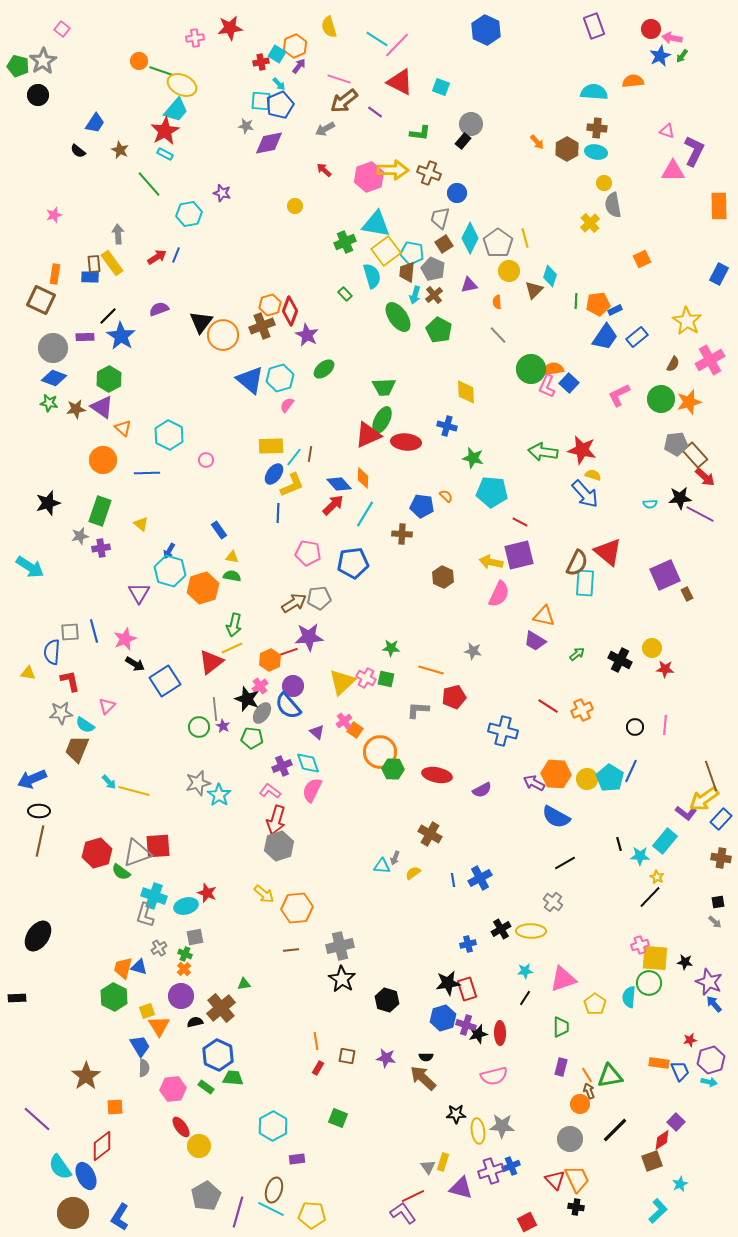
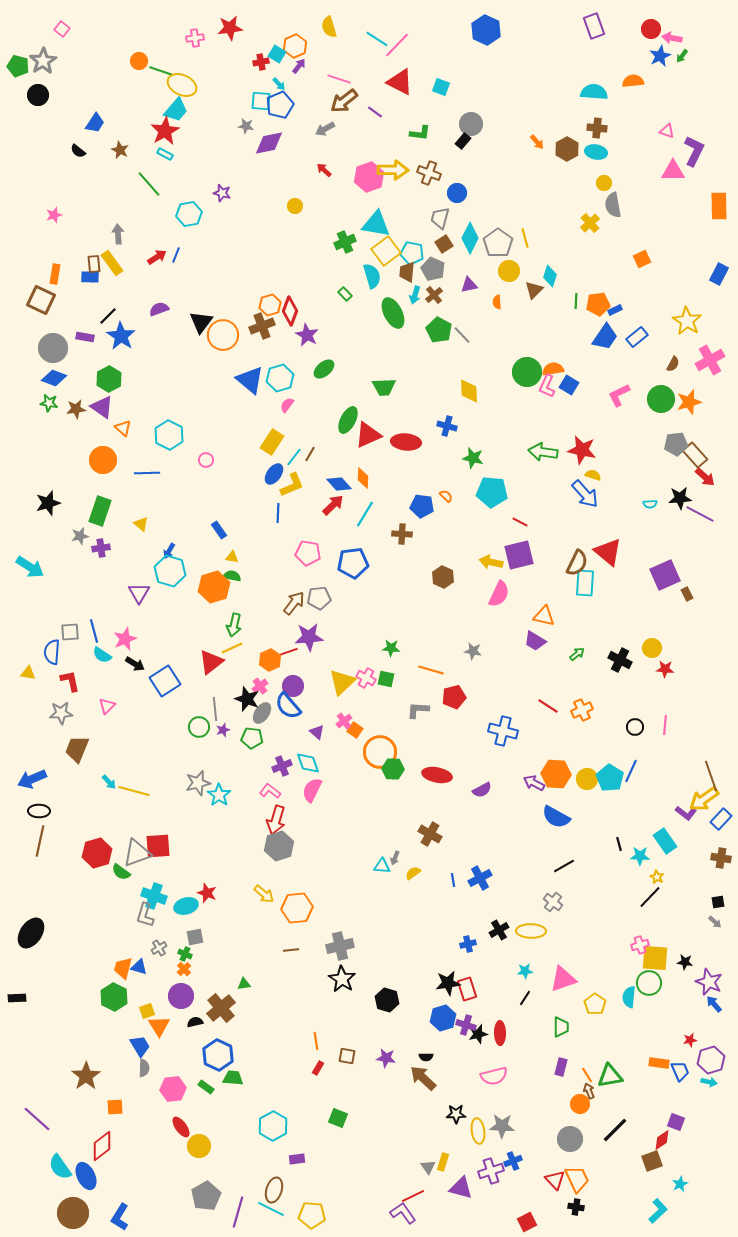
green ellipse at (398, 317): moved 5 px left, 4 px up; rotated 8 degrees clockwise
gray line at (498, 335): moved 36 px left
purple rectangle at (85, 337): rotated 12 degrees clockwise
green circle at (531, 369): moved 4 px left, 3 px down
blue square at (569, 383): moved 2 px down; rotated 12 degrees counterclockwise
yellow diamond at (466, 392): moved 3 px right, 1 px up
green ellipse at (382, 420): moved 34 px left
yellow rectangle at (271, 446): moved 1 px right, 4 px up; rotated 55 degrees counterclockwise
brown line at (310, 454): rotated 21 degrees clockwise
orange hexagon at (203, 588): moved 11 px right, 1 px up
brown arrow at (294, 603): rotated 20 degrees counterclockwise
cyan semicircle at (85, 725): moved 17 px right, 70 px up
purple star at (223, 726): moved 4 px down; rotated 24 degrees clockwise
cyan rectangle at (665, 841): rotated 75 degrees counterclockwise
black line at (565, 863): moved 1 px left, 3 px down
black cross at (501, 929): moved 2 px left, 1 px down
black ellipse at (38, 936): moved 7 px left, 3 px up
purple square at (676, 1122): rotated 24 degrees counterclockwise
blue cross at (511, 1166): moved 2 px right, 5 px up
